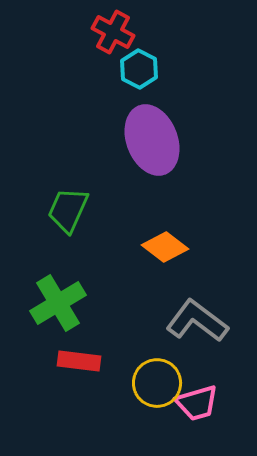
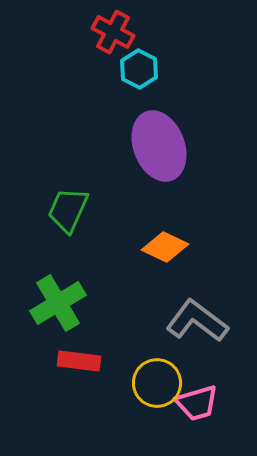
purple ellipse: moved 7 px right, 6 px down
orange diamond: rotated 12 degrees counterclockwise
